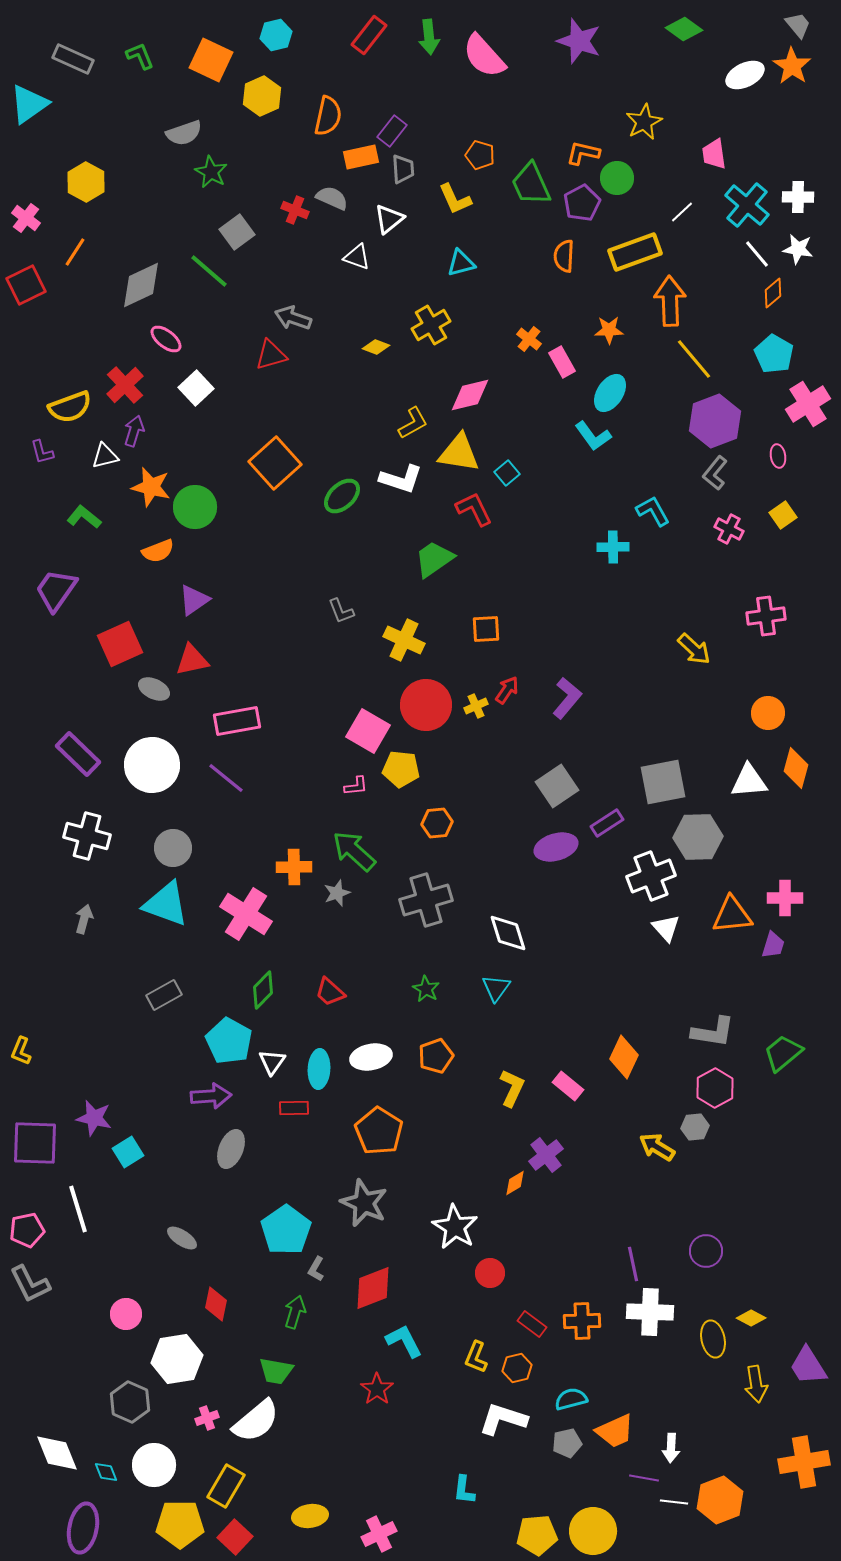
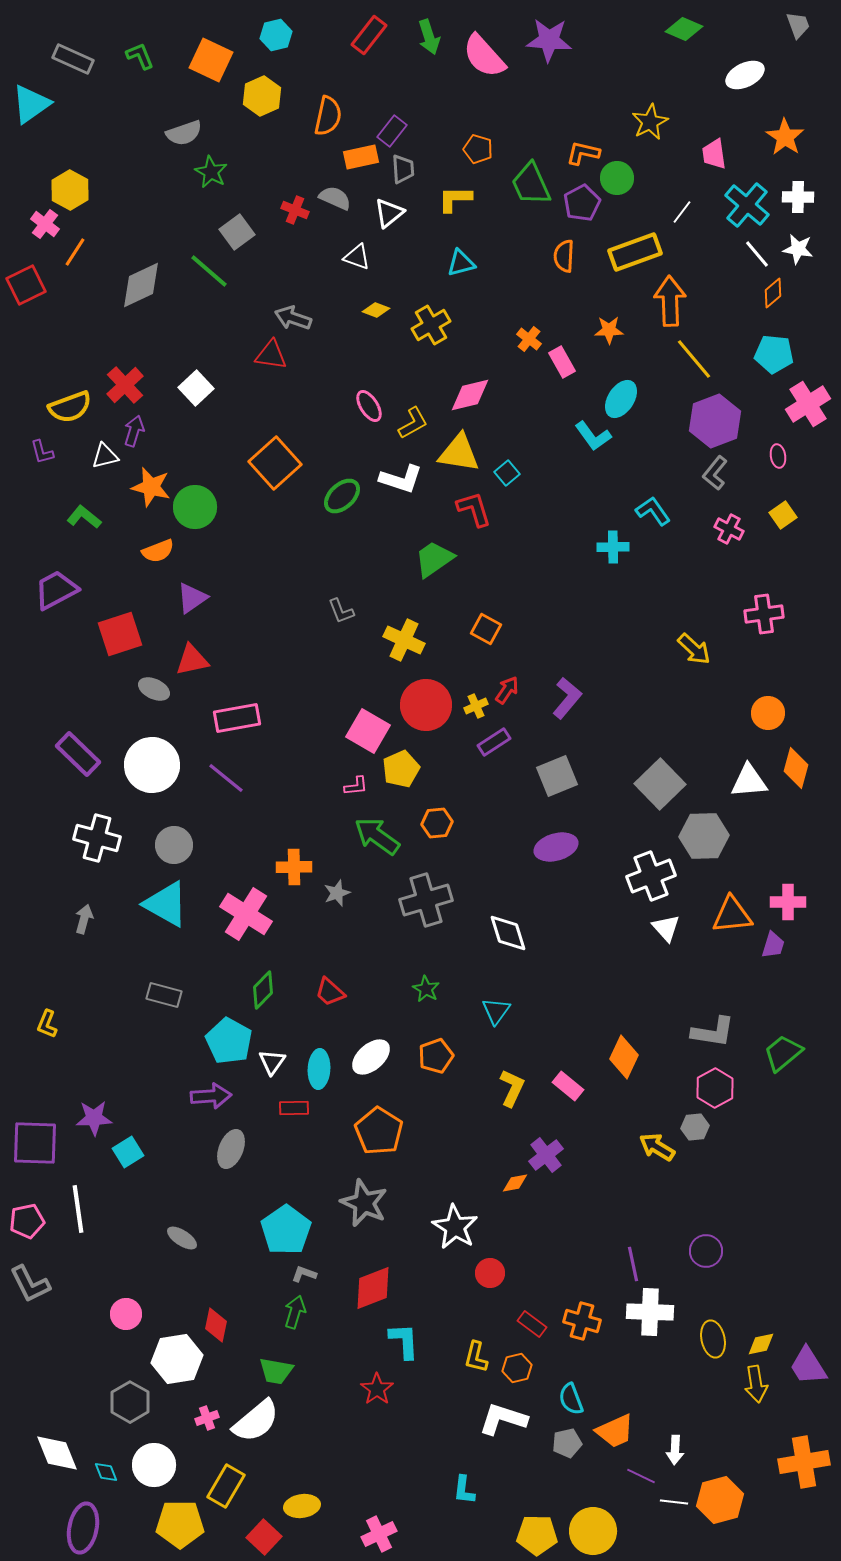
gray trapezoid at (798, 25): rotated 20 degrees clockwise
green diamond at (684, 29): rotated 12 degrees counterclockwise
green arrow at (429, 37): rotated 12 degrees counterclockwise
purple star at (579, 41): moved 30 px left, 1 px up; rotated 15 degrees counterclockwise
orange star at (792, 66): moved 7 px left, 71 px down
cyan triangle at (29, 104): moved 2 px right
yellow star at (644, 122): moved 6 px right
orange pentagon at (480, 155): moved 2 px left, 6 px up
yellow hexagon at (86, 182): moved 16 px left, 8 px down
gray semicircle at (332, 198): moved 3 px right
yellow L-shape at (455, 199): rotated 114 degrees clockwise
white line at (682, 212): rotated 10 degrees counterclockwise
pink cross at (26, 218): moved 19 px right, 6 px down
white triangle at (389, 219): moved 6 px up
pink ellipse at (166, 339): moved 203 px right, 67 px down; rotated 20 degrees clockwise
yellow diamond at (376, 347): moved 37 px up
cyan pentagon at (774, 354): rotated 24 degrees counterclockwise
red triangle at (271, 355): rotated 24 degrees clockwise
cyan ellipse at (610, 393): moved 11 px right, 6 px down
red L-shape at (474, 509): rotated 9 degrees clockwise
cyan L-shape at (653, 511): rotated 6 degrees counterclockwise
purple trapezoid at (56, 590): rotated 27 degrees clockwise
purple triangle at (194, 600): moved 2 px left, 2 px up
pink cross at (766, 616): moved 2 px left, 2 px up
orange square at (486, 629): rotated 32 degrees clockwise
red square at (120, 644): moved 10 px up; rotated 6 degrees clockwise
pink rectangle at (237, 721): moved 3 px up
yellow pentagon at (401, 769): rotated 30 degrees counterclockwise
gray square at (663, 782): moved 3 px left, 2 px down; rotated 33 degrees counterclockwise
gray square at (557, 786): moved 10 px up; rotated 12 degrees clockwise
purple rectangle at (607, 823): moved 113 px left, 81 px up
white cross at (87, 836): moved 10 px right, 2 px down
gray hexagon at (698, 837): moved 6 px right, 1 px up
gray circle at (173, 848): moved 1 px right, 3 px up
green arrow at (354, 851): moved 23 px right, 15 px up; rotated 6 degrees counterclockwise
pink cross at (785, 898): moved 3 px right, 4 px down
cyan triangle at (166, 904): rotated 9 degrees clockwise
cyan triangle at (496, 988): moved 23 px down
gray rectangle at (164, 995): rotated 44 degrees clockwise
yellow L-shape at (21, 1051): moved 26 px right, 27 px up
white ellipse at (371, 1057): rotated 30 degrees counterclockwise
purple star at (94, 1118): rotated 15 degrees counterclockwise
orange diamond at (515, 1183): rotated 20 degrees clockwise
white line at (78, 1209): rotated 9 degrees clockwise
pink pentagon at (27, 1230): moved 9 px up
gray L-shape at (316, 1269): moved 12 px left, 5 px down; rotated 80 degrees clockwise
red diamond at (216, 1304): moved 21 px down
yellow diamond at (751, 1318): moved 10 px right, 26 px down; rotated 40 degrees counterclockwise
orange cross at (582, 1321): rotated 18 degrees clockwise
cyan L-shape at (404, 1341): rotated 24 degrees clockwise
yellow L-shape at (476, 1357): rotated 8 degrees counterclockwise
cyan semicircle at (571, 1399): rotated 96 degrees counterclockwise
gray hexagon at (130, 1402): rotated 6 degrees clockwise
white arrow at (671, 1448): moved 4 px right, 2 px down
purple line at (644, 1478): moved 3 px left, 2 px up; rotated 16 degrees clockwise
orange hexagon at (720, 1500): rotated 6 degrees clockwise
yellow ellipse at (310, 1516): moved 8 px left, 10 px up
yellow pentagon at (537, 1535): rotated 6 degrees clockwise
red square at (235, 1537): moved 29 px right
